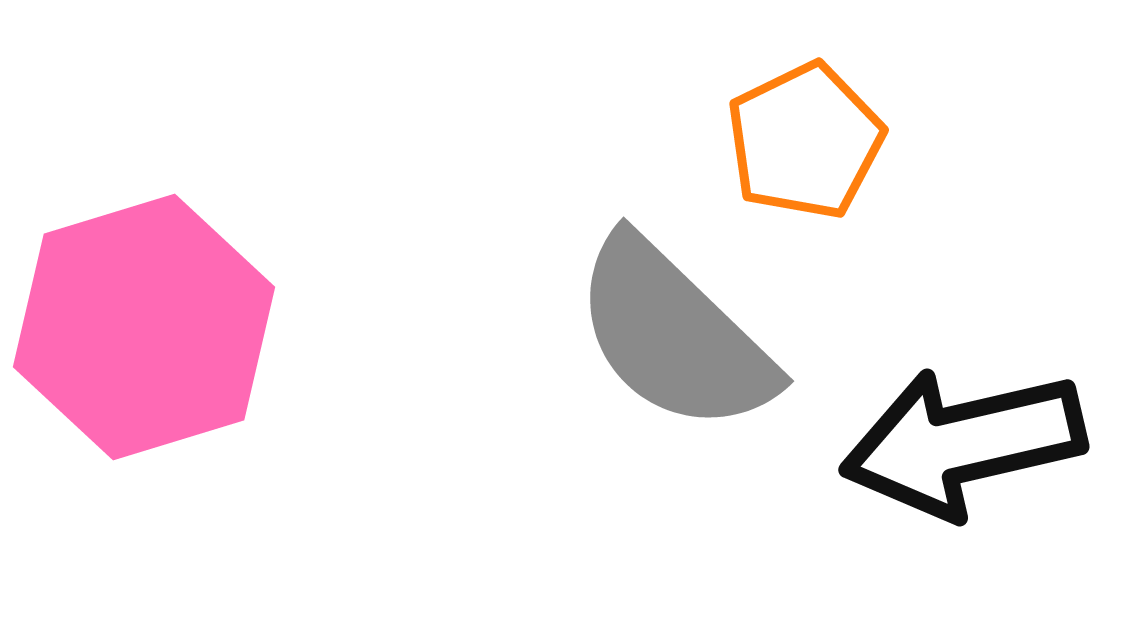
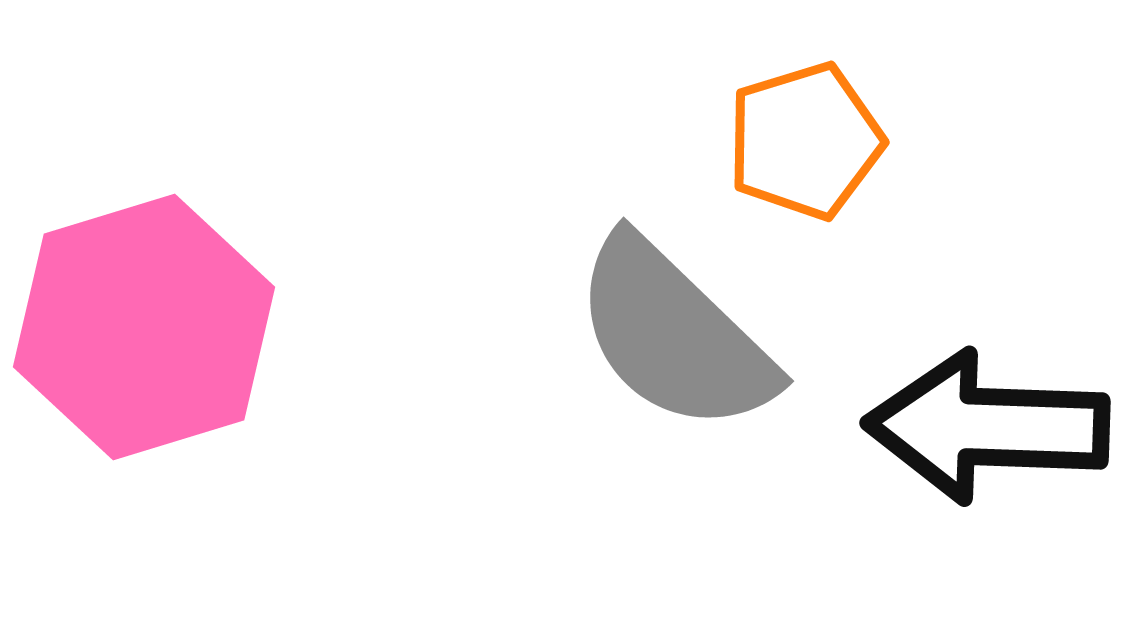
orange pentagon: rotated 9 degrees clockwise
black arrow: moved 24 px right, 16 px up; rotated 15 degrees clockwise
